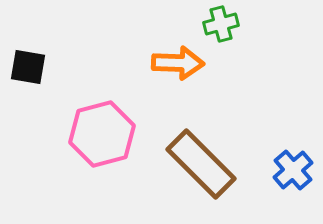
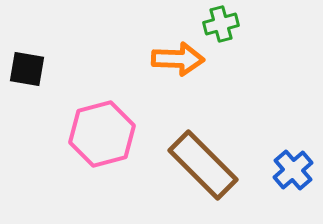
orange arrow: moved 4 px up
black square: moved 1 px left, 2 px down
brown rectangle: moved 2 px right, 1 px down
